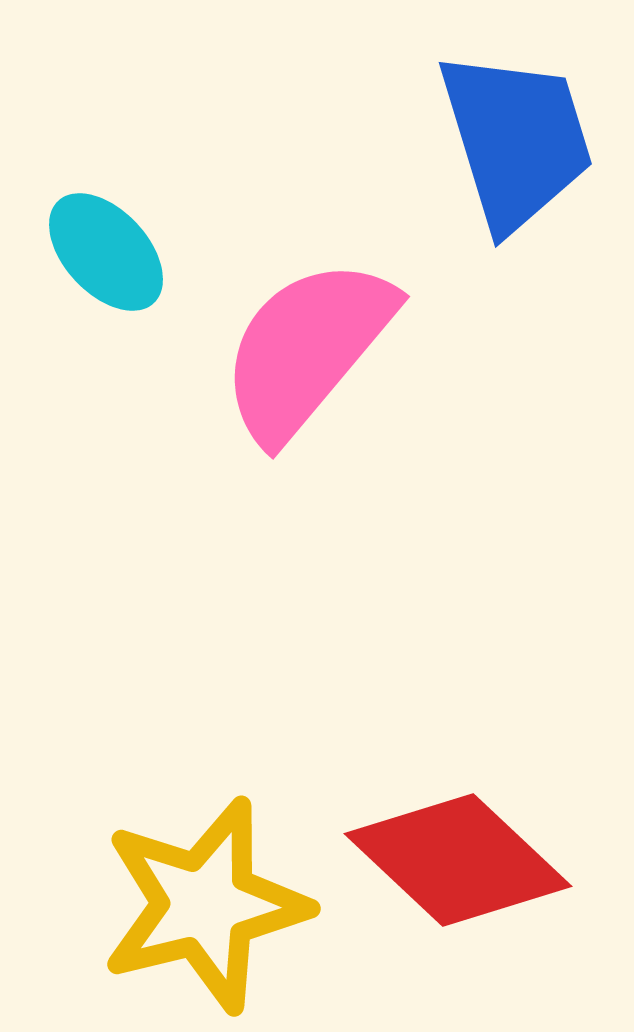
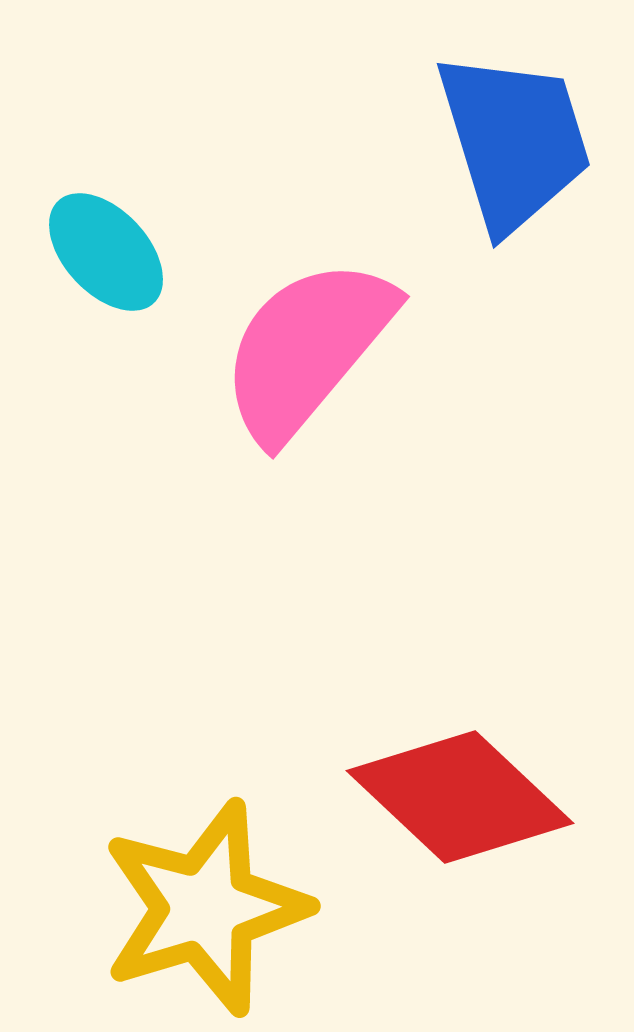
blue trapezoid: moved 2 px left, 1 px down
red diamond: moved 2 px right, 63 px up
yellow star: moved 3 px down; rotated 3 degrees counterclockwise
